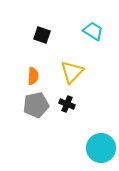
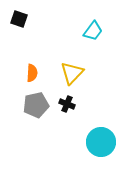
cyan trapezoid: rotated 95 degrees clockwise
black square: moved 23 px left, 16 px up
yellow triangle: moved 1 px down
orange semicircle: moved 1 px left, 3 px up
cyan circle: moved 6 px up
